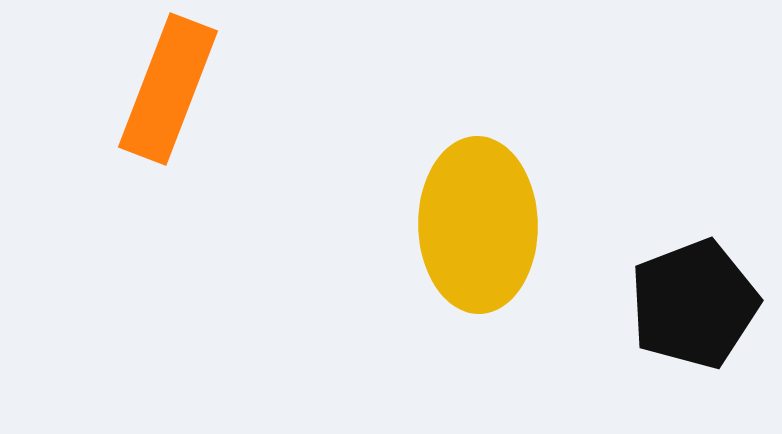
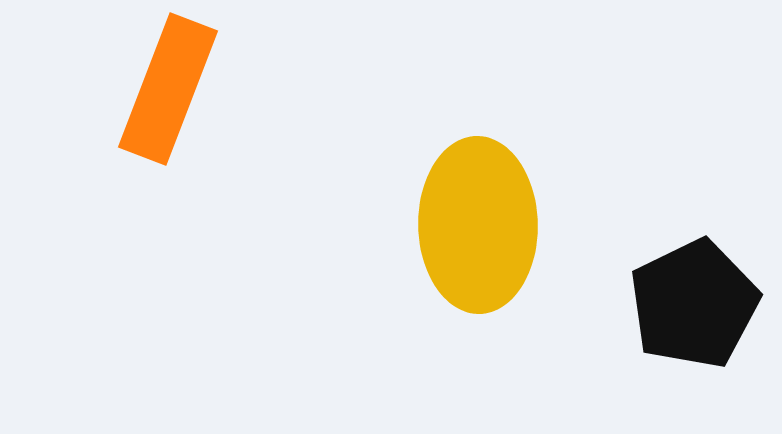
black pentagon: rotated 5 degrees counterclockwise
